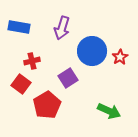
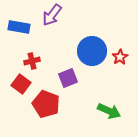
purple arrow: moved 10 px left, 13 px up; rotated 20 degrees clockwise
purple square: rotated 12 degrees clockwise
red pentagon: moved 1 px left, 1 px up; rotated 20 degrees counterclockwise
